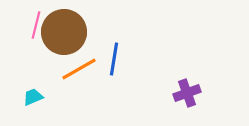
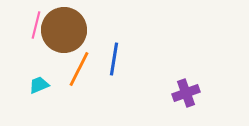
brown circle: moved 2 px up
orange line: rotated 33 degrees counterclockwise
purple cross: moved 1 px left
cyan trapezoid: moved 6 px right, 12 px up
